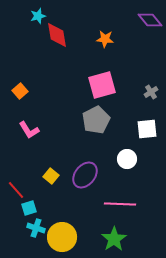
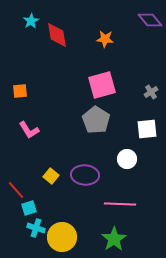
cyan star: moved 7 px left, 5 px down; rotated 14 degrees counterclockwise
orange square: rotated 35 degrees clockwise
gray pentagon: rotated 12 degrees counterclockwise
purple ellipse: rotated 56 degrees clockwise
